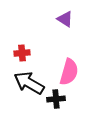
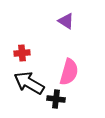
purple triangle: moved 1 px right, 2 px down
black cross: rotated 12 degrees clockwise
